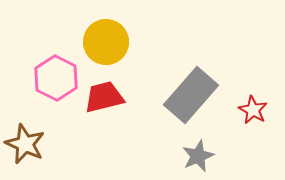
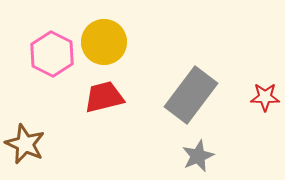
yellow circle: moved 2 px left
pink hexagon: moved 4 px left, 24 px up
gray rectangle: rotated 4 degrees counterclockwise
red star: moved 12 px right, 13 px up; rotated 28 degrees counterclockwise
